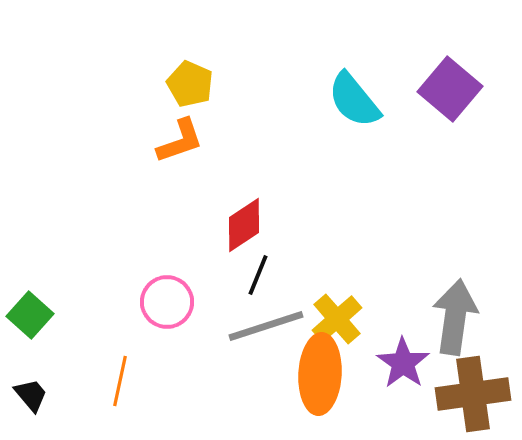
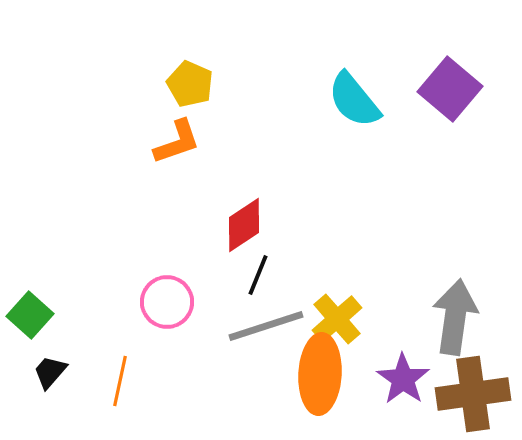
orange L-shape: moved 3 px left, 1 px down
purple star: moved 16 px down
black trapezoid: moved 19 px right, 23 px up; rotated 99 degrees counterclockwise
